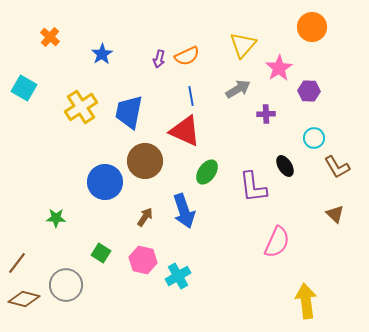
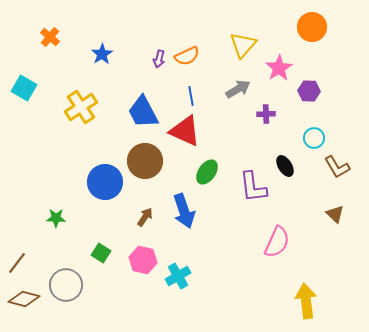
blue trapezoid: moved 14 px right; rotated 39 degrees counterclockwise
